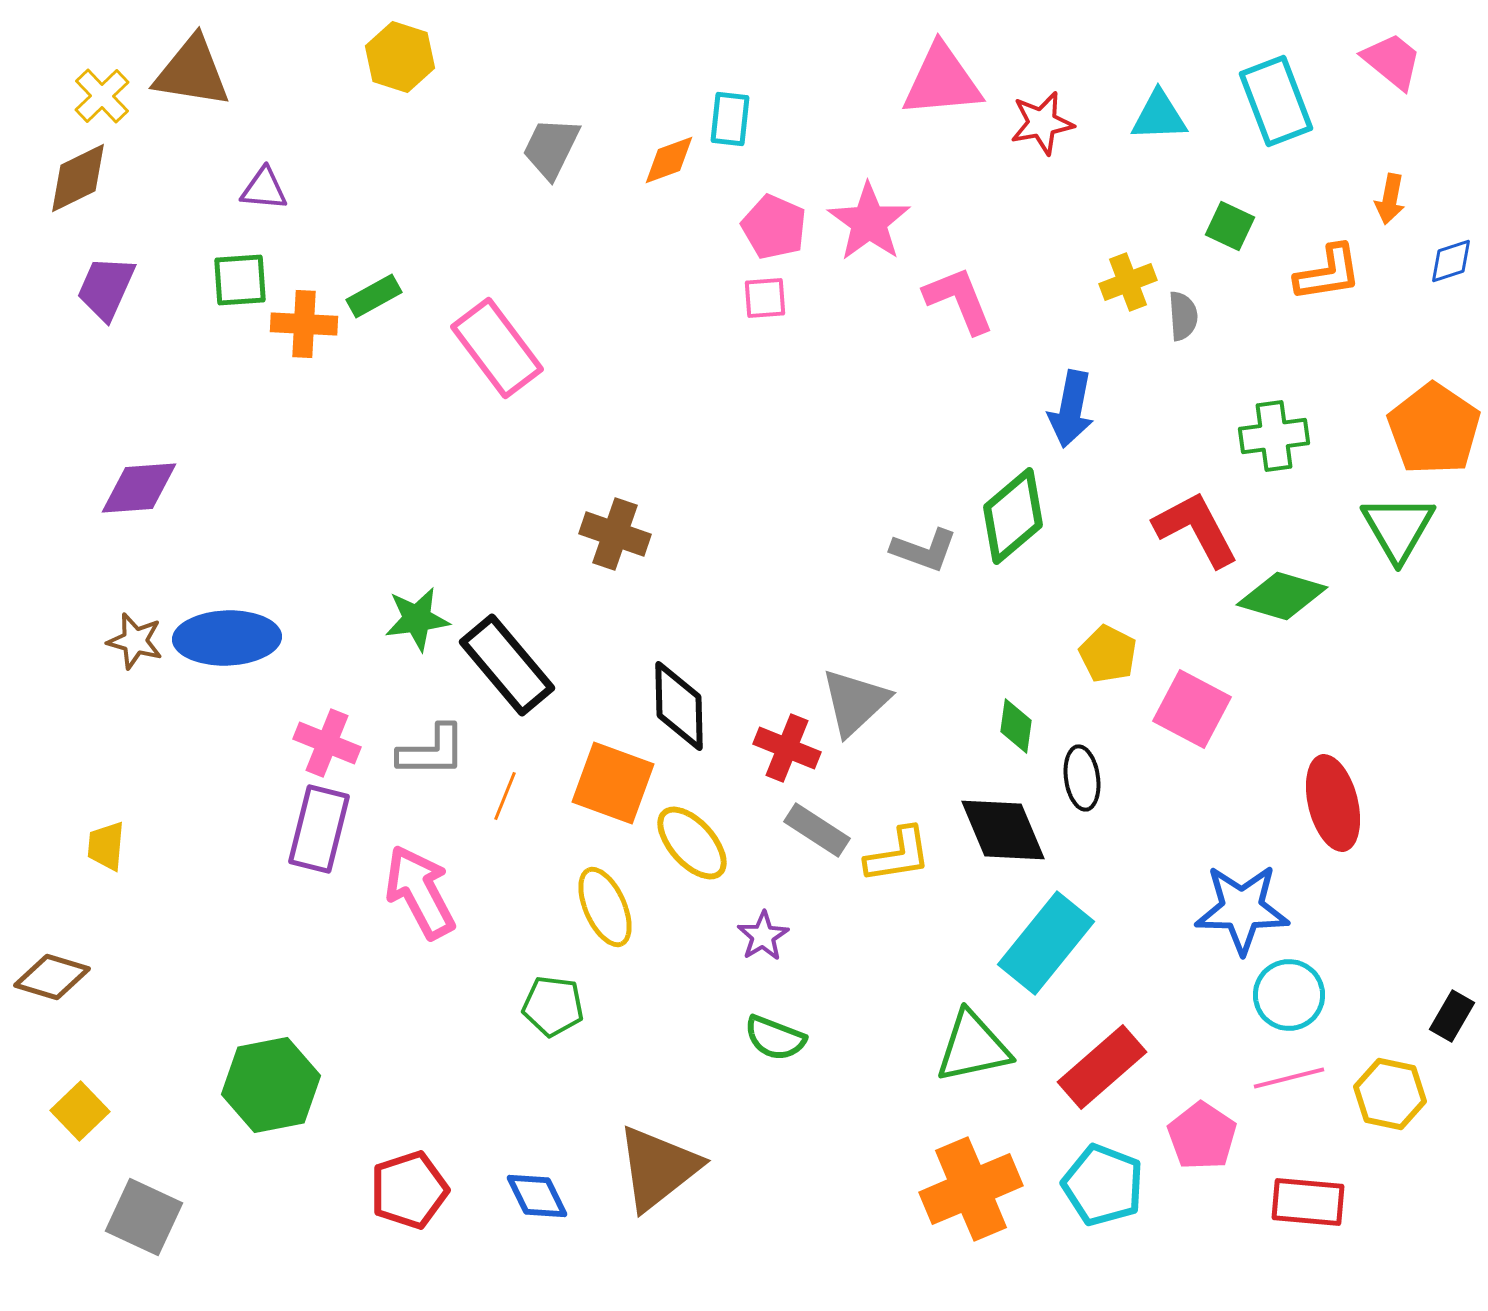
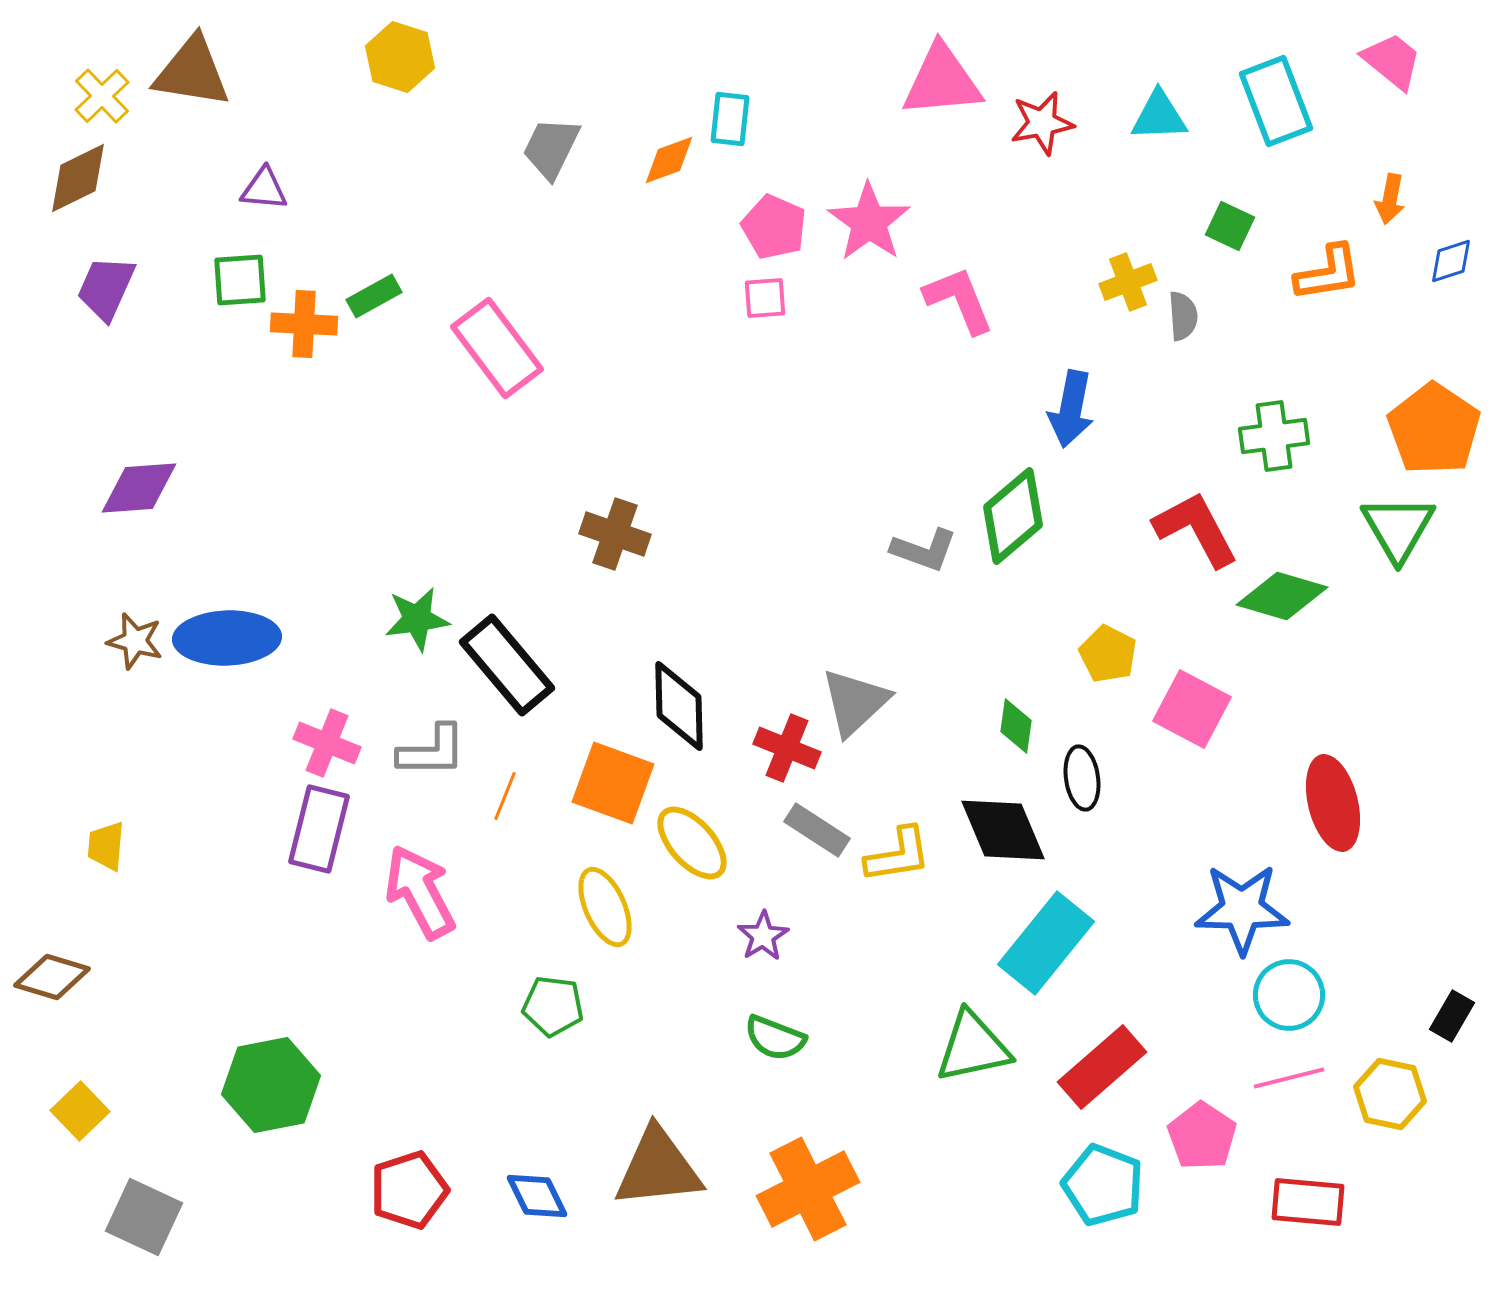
brown triangle at (658, 1168): rotated 32 degrees clockwise
orange cross at (971, 1189): moved 163 px left; rotated 4 degrees counterclockwise
